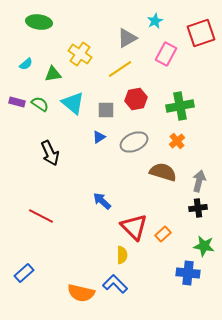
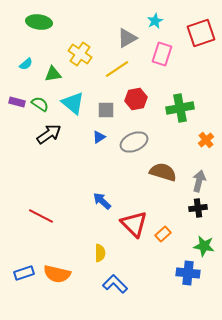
pink rectangle: moved 4 px left; rotated 10 degrees counterclockwise
yellow line: moved 3 px left
green cross: moved 2 px down
orange cross: moved 29 px right, 1 px up
black arrow: moved 1 px left, 19 px up; rotated 100 degrees counterclockwise
red triangle: moved 3 px up
yellow semicircle: moved 22 px left, 2 px up
blue rectangle: rotated 24 degrees clockwise
orange semicircle: moved 24 px left, 19 px up
